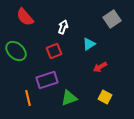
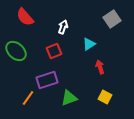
red arrow: rotated 104 degrees clockwise
orange line: rotated 49 degrees clockwise
